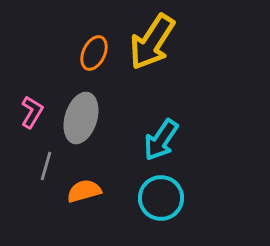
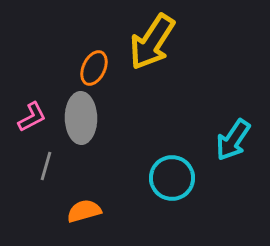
orange ellipse: moved 15 px down
pink L-shape: moved 5 px down; rotated 32 degrees clockwise
gray ellipse: rotated 18 degrees counterclockwise
cyan arrow: moved 72 px right
orange semicircle: moved 20 px down
cyan circle: moved 11 px right, 20 px up
